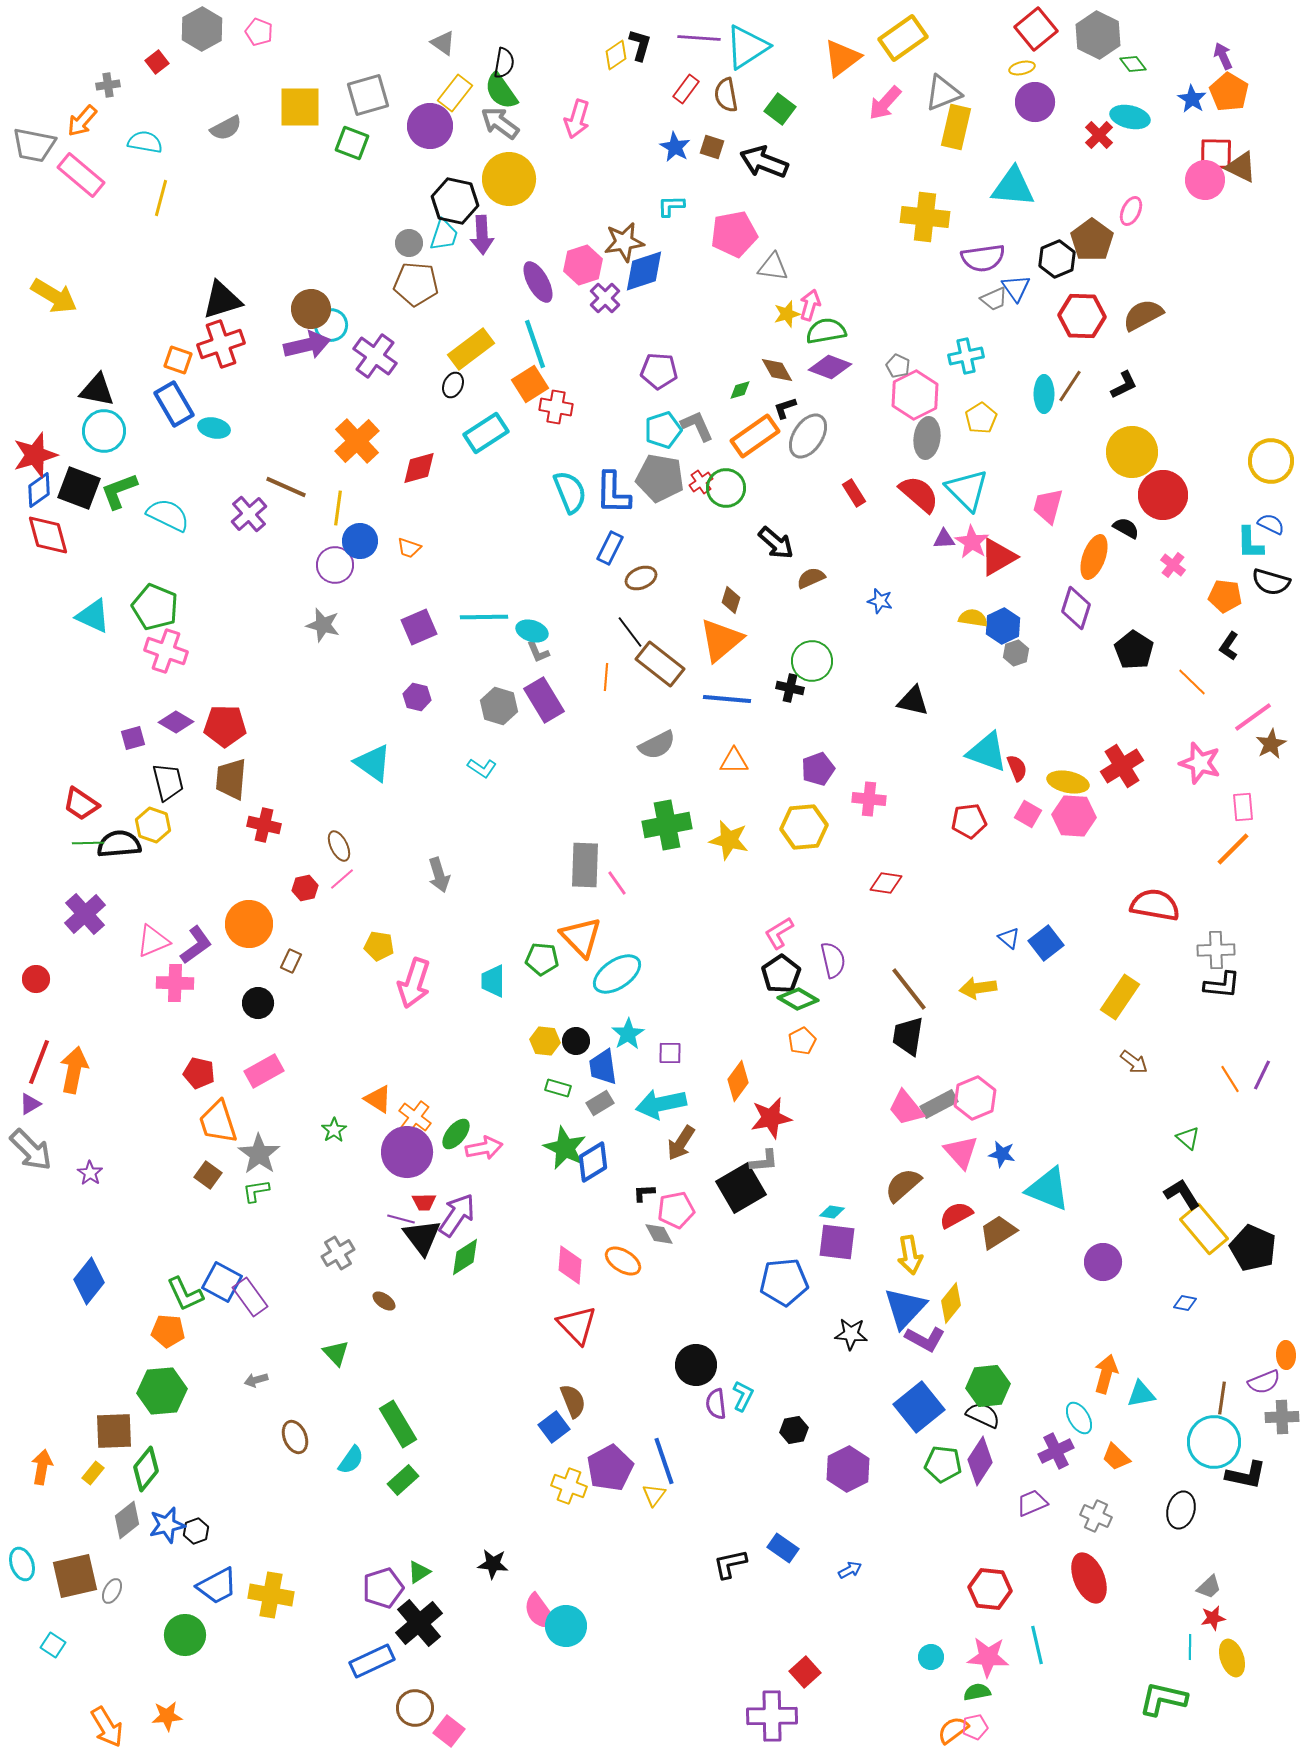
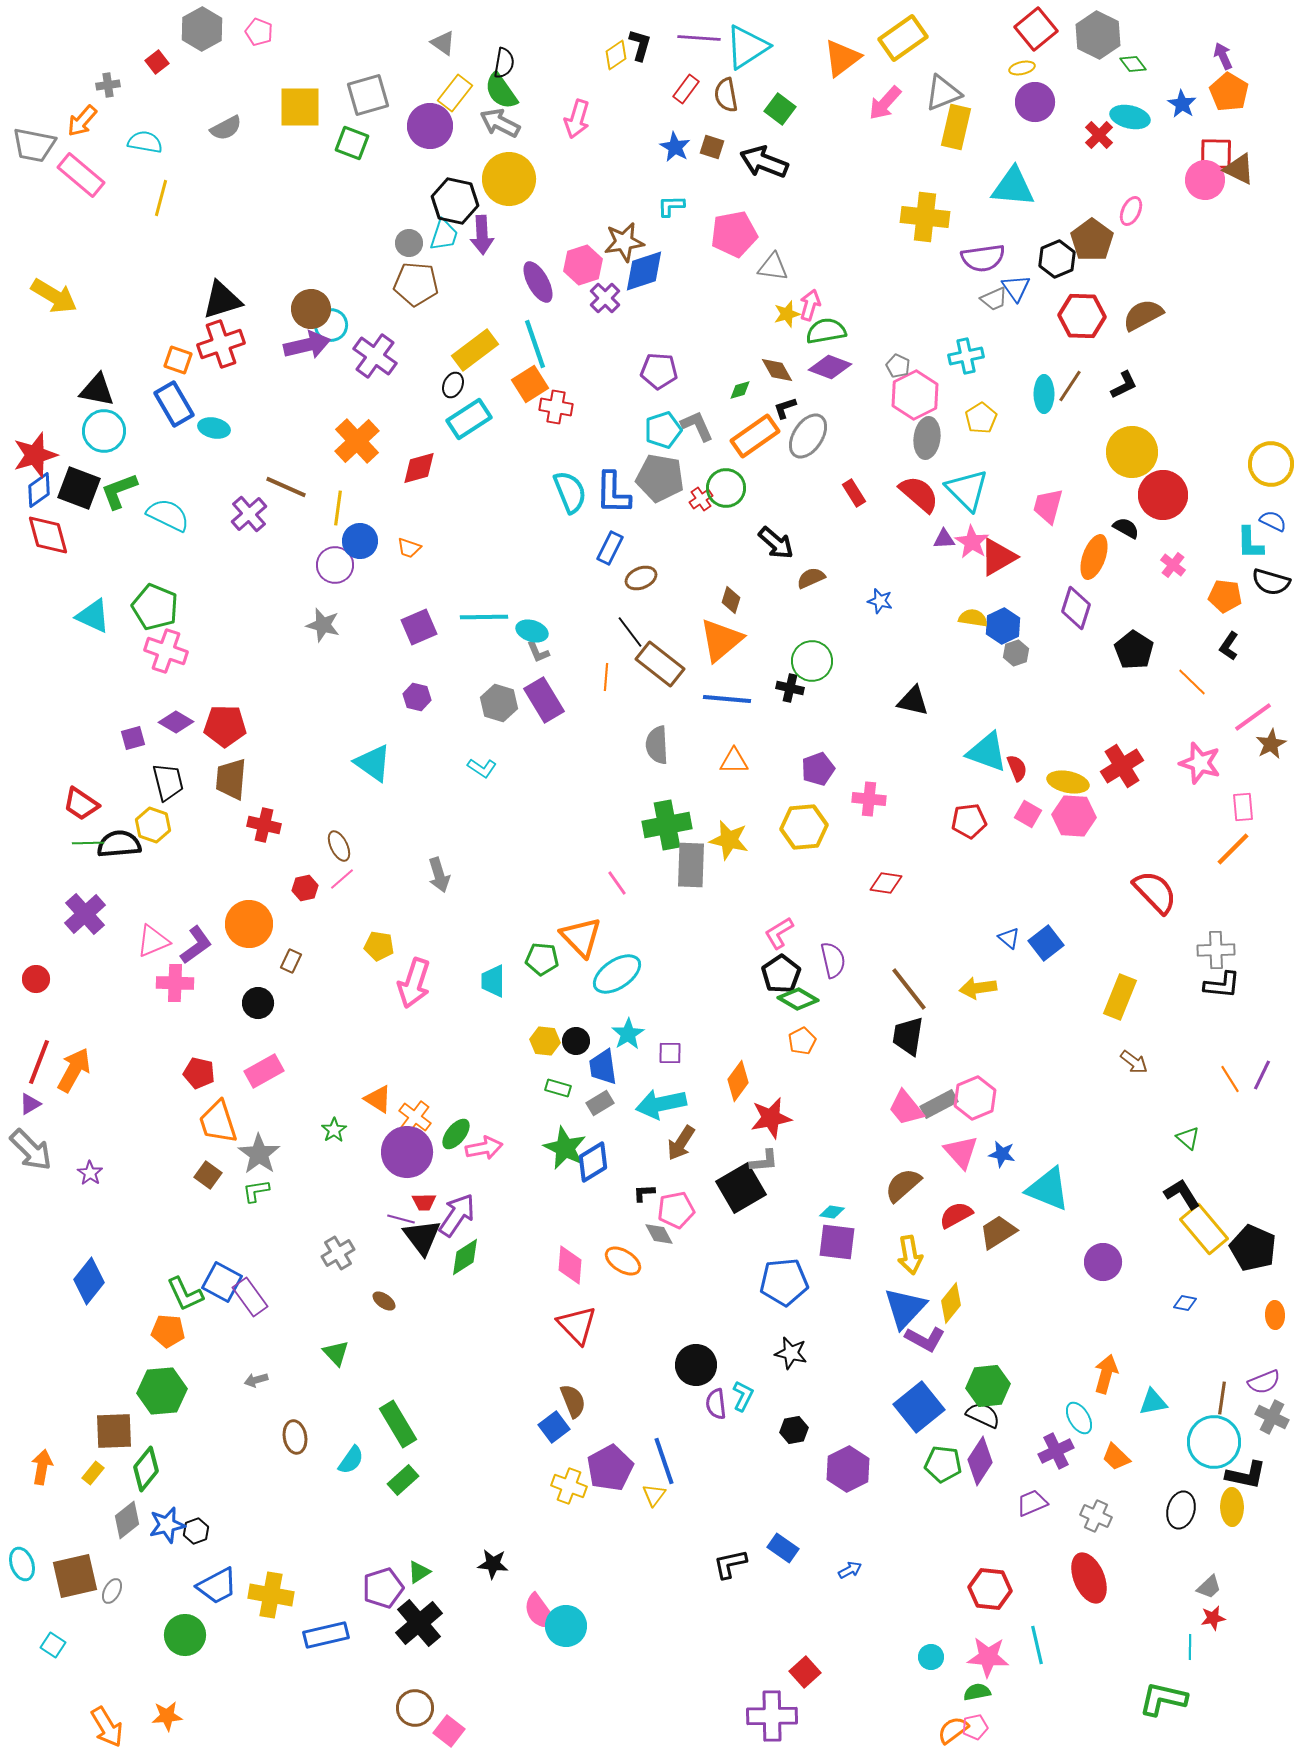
blue star at (1192, 99): moved 10 px left, 5 px down
gray arrow at (500, 123): rotated 9 degrees counterclockwise
brown triangle at (1241, 167): moved 2 px left, 2 px down
yellow rectangle at (471, 349): moved 4 px right, 1 px down
cyan rectangle at (486, 433): moved 17 px left, 14 px up
yellow circle at (1271, 461): moved 3 px down
red cross at (701, 482): moved 17 px down
blue semicircle at (1271, 524): moved 2 px right, 3 px up
gray hexagon at (499, 706): moved 3 px up
gray semicircle at (657, 745): rotated 114 degrees clockwise
gray rectangle at (585, 865): moved 106 px right
red semicircle at (1155, 905): moved 13 px up; rotated 36 degrees clockwise
yellow rectangle at (1120, 997): rotated 12 degrees counterclockwise
orange arrow at (74, 1070): rotated 18 degrees clockwise
black star at (851, 1334): moved 60 px left, 19 px down; rotated 8 degrees clockwise
orange ellipse at (1286, 1355): moved 11 px left, 40 px up
cyan triangle at (1141, 1394): moved 12 px right, 8 px down
gray cross at (1282, 1417): moved 10 px left; rotated 28 degrees clockwise
brown ellipse at (295, 1437): rotated 12 degrees clockwise
yellow ellipse at (1232, 1658): moved 151 px up; rotated 18 degrees clockwise
blue rectangle at (372, 1661): moved 46 px left, 26 px up; rotated 12 degrees clockwise
